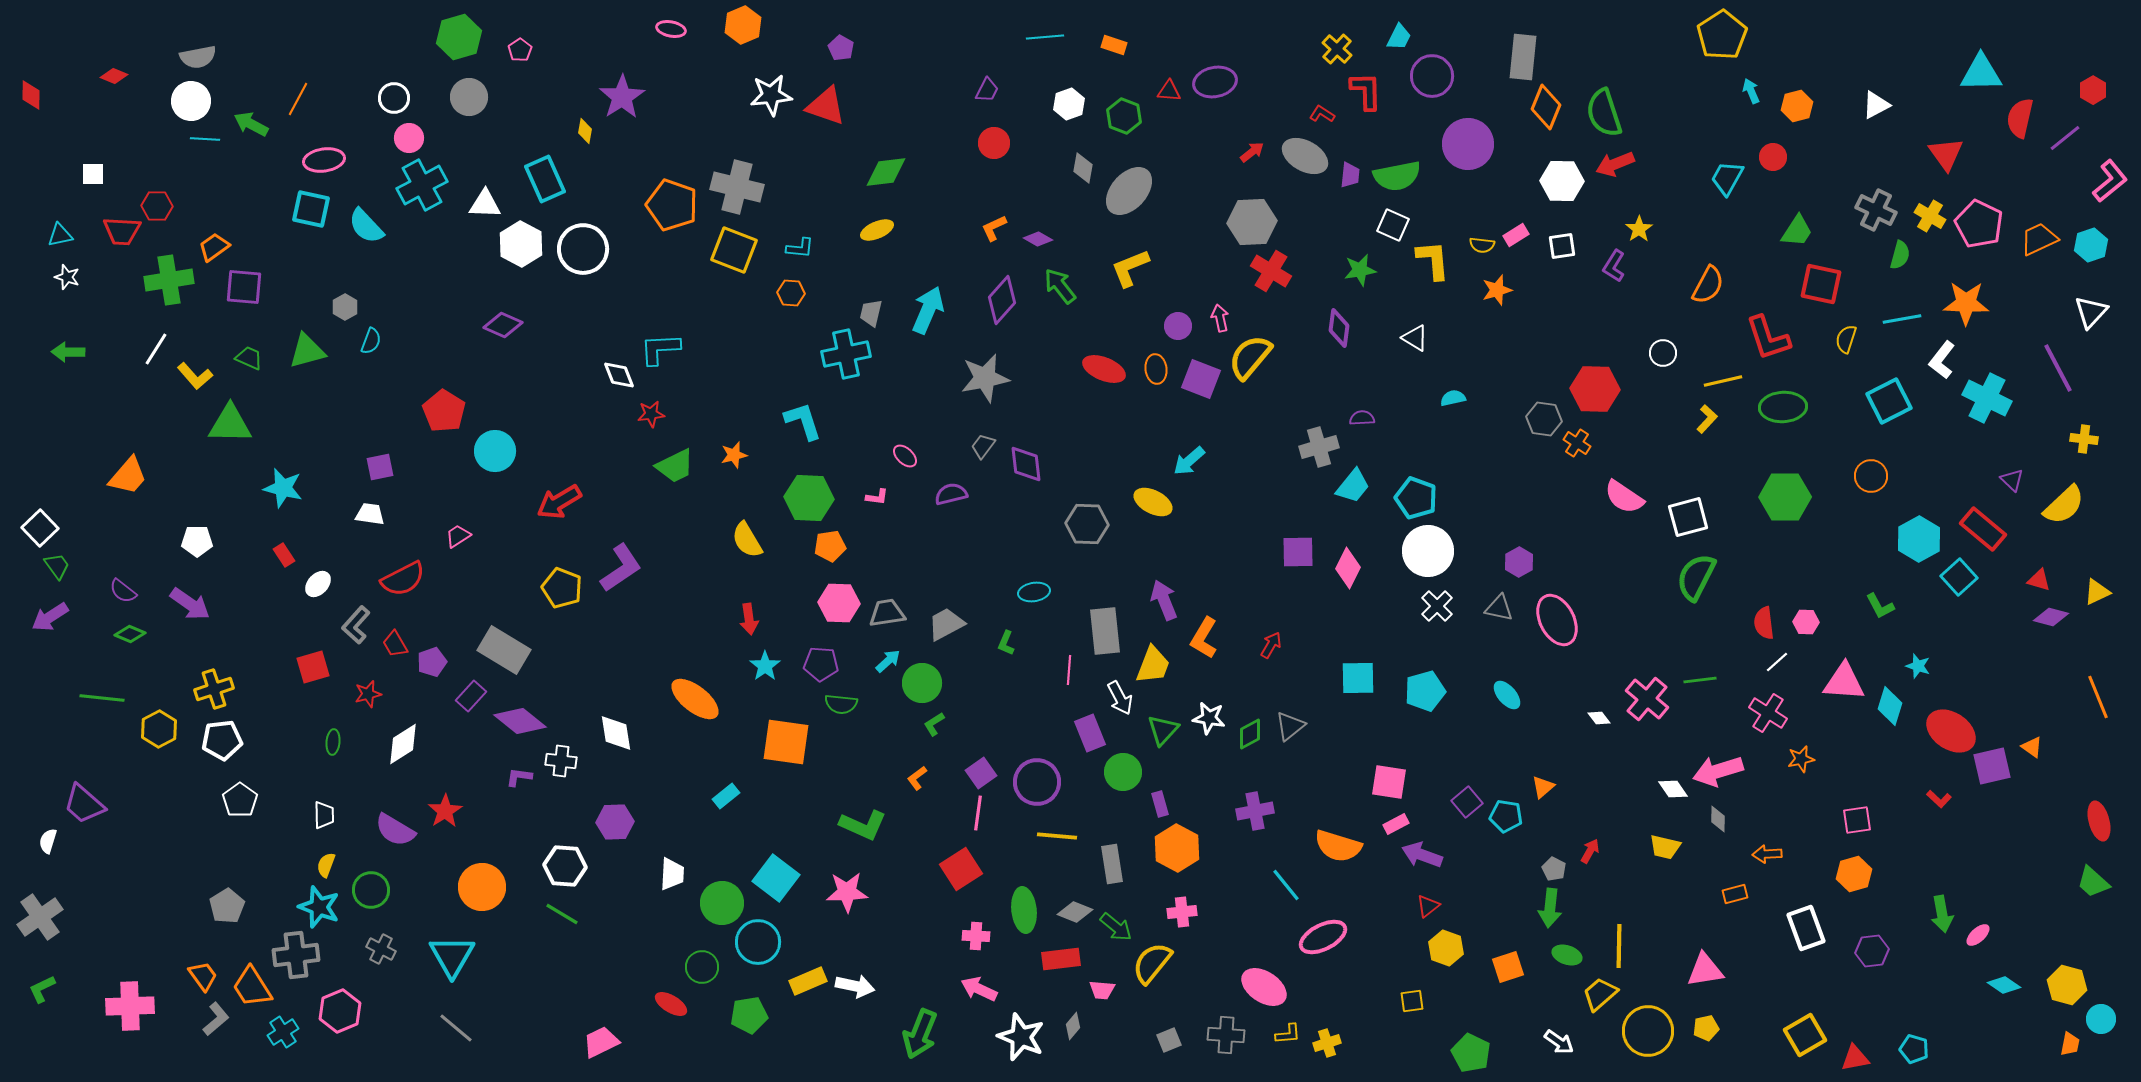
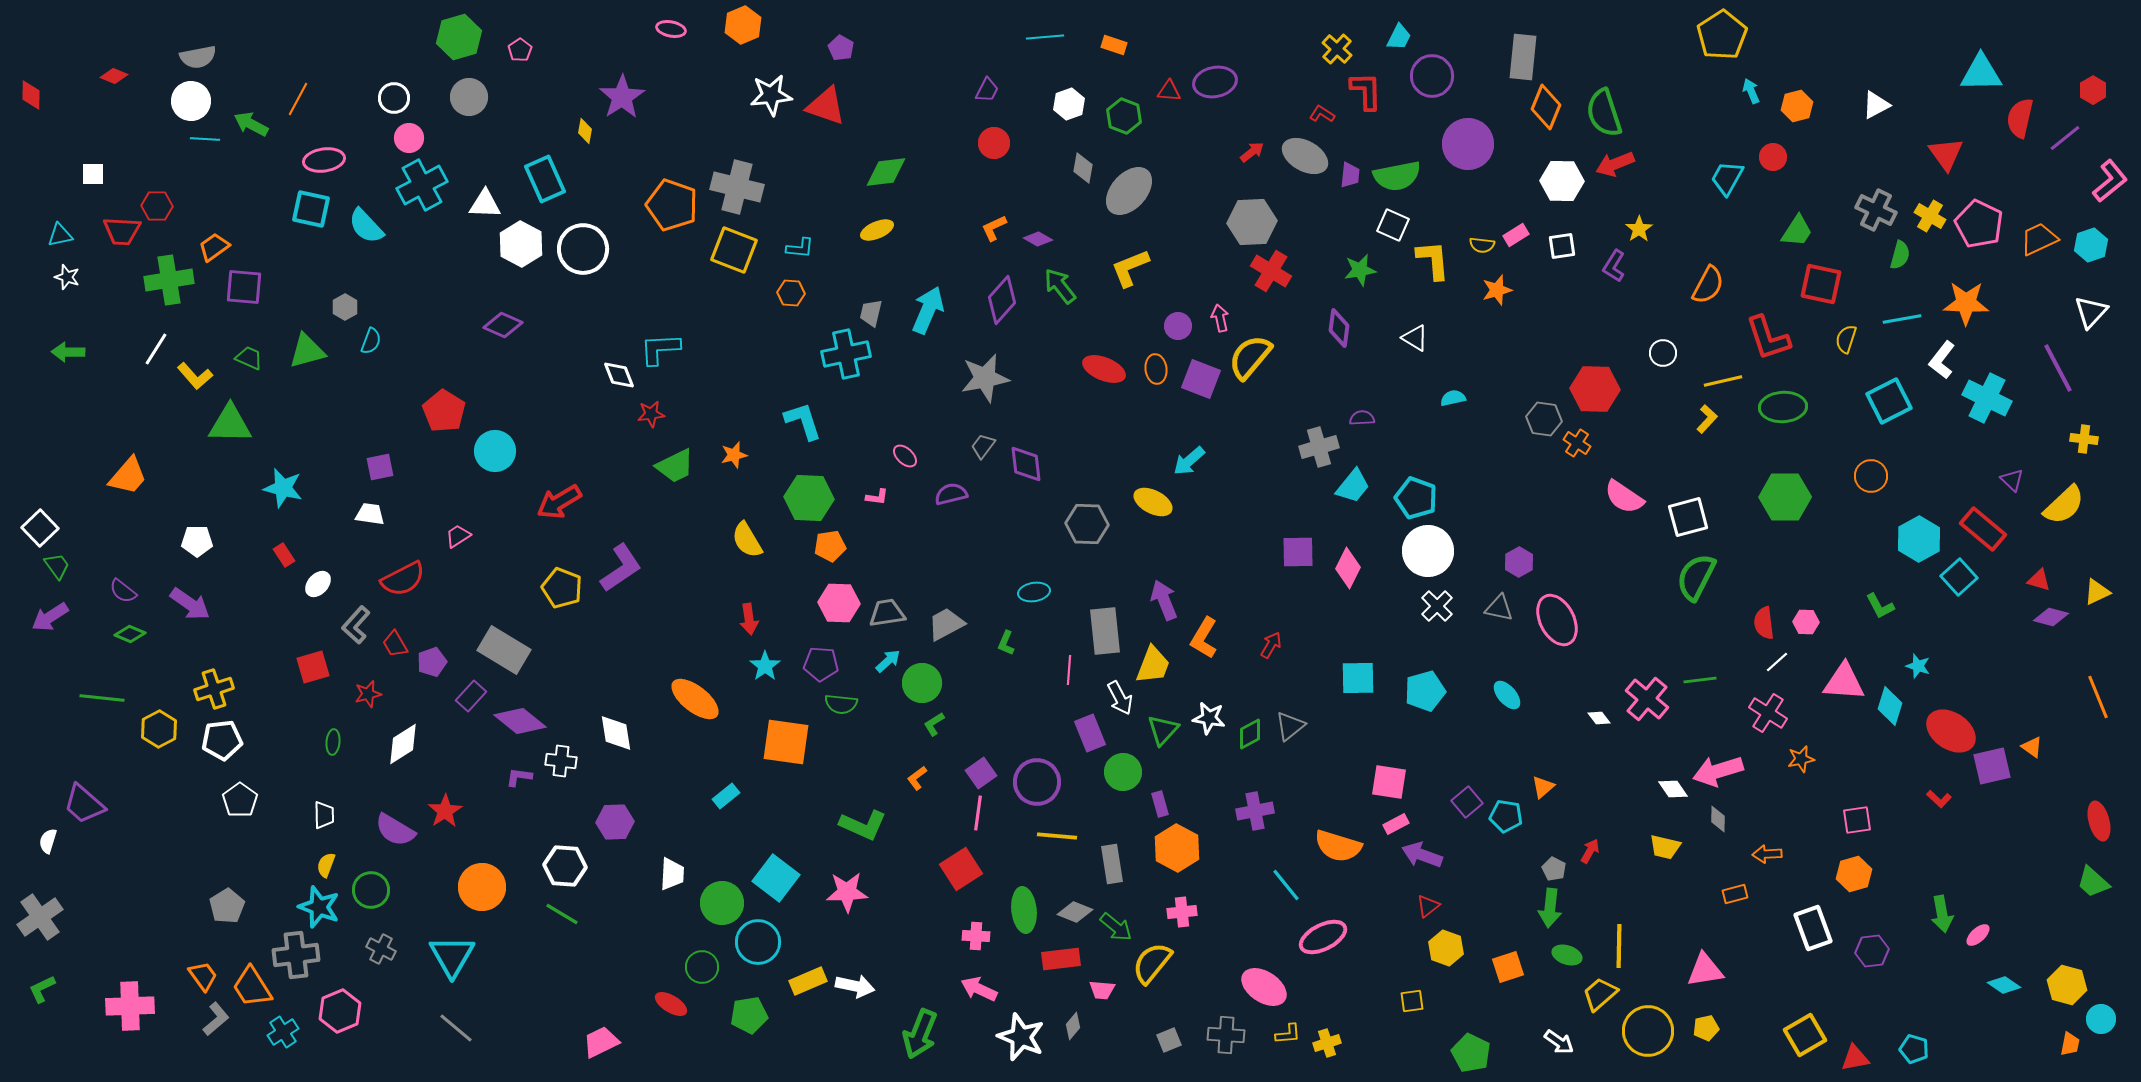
white rectangle at (1806, 928): moved 7 px right
